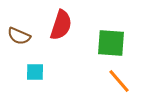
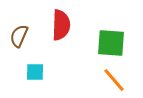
red semicircle: rotated 16 degrees counterclockwise
brown semicircle: rotated 90 degrees clockwise
orange line: moved 5 px left, 1 px up
